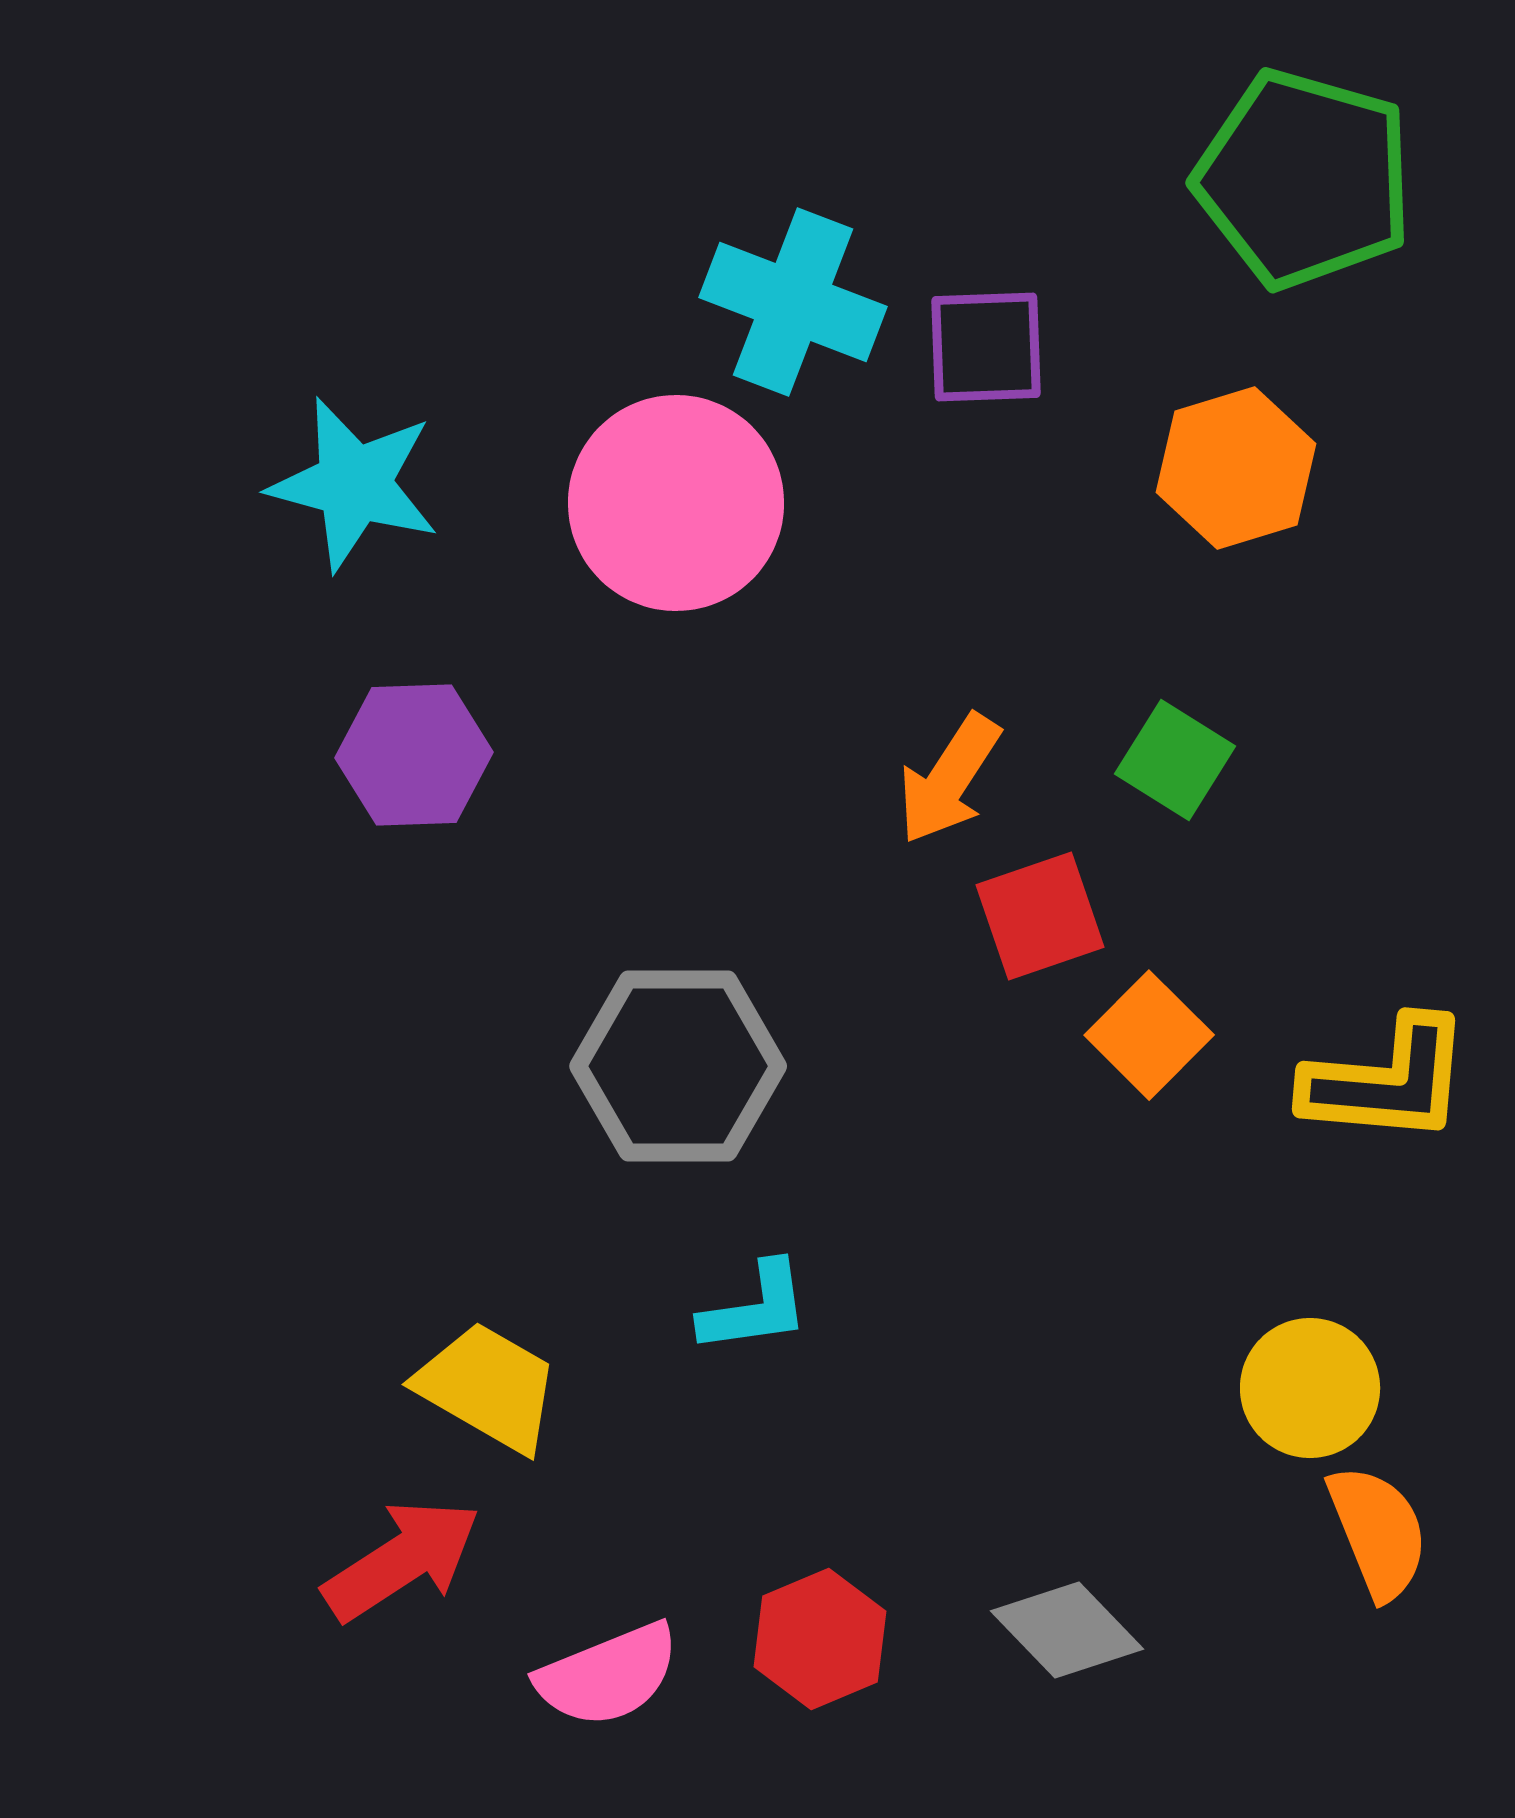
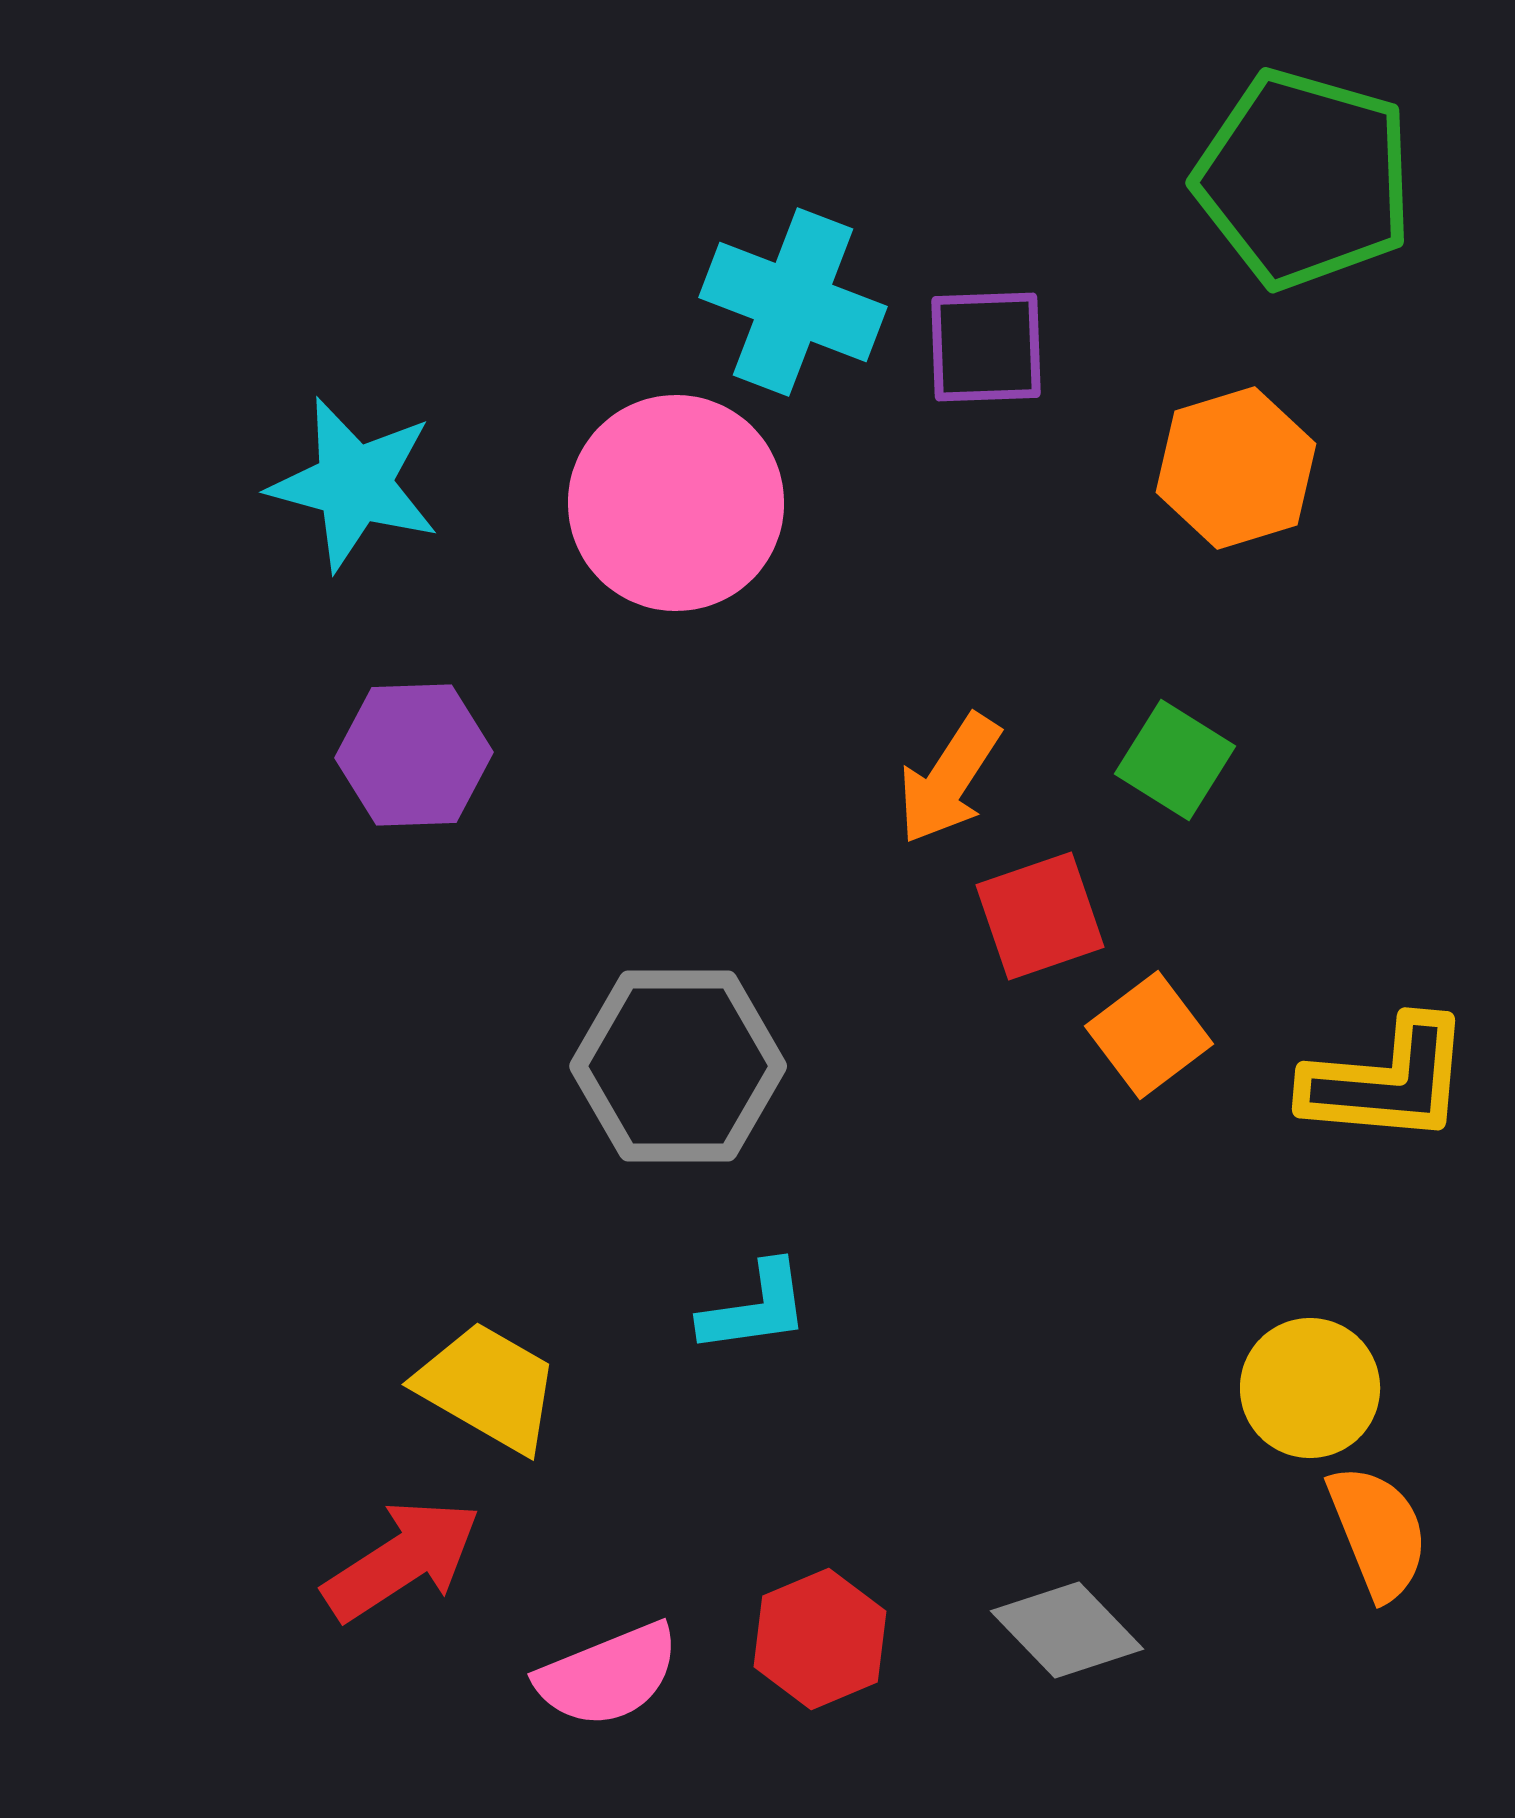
orange square: rotated 8 degrees clockwise
